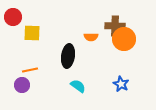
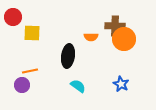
orange line: moved 1 px down
